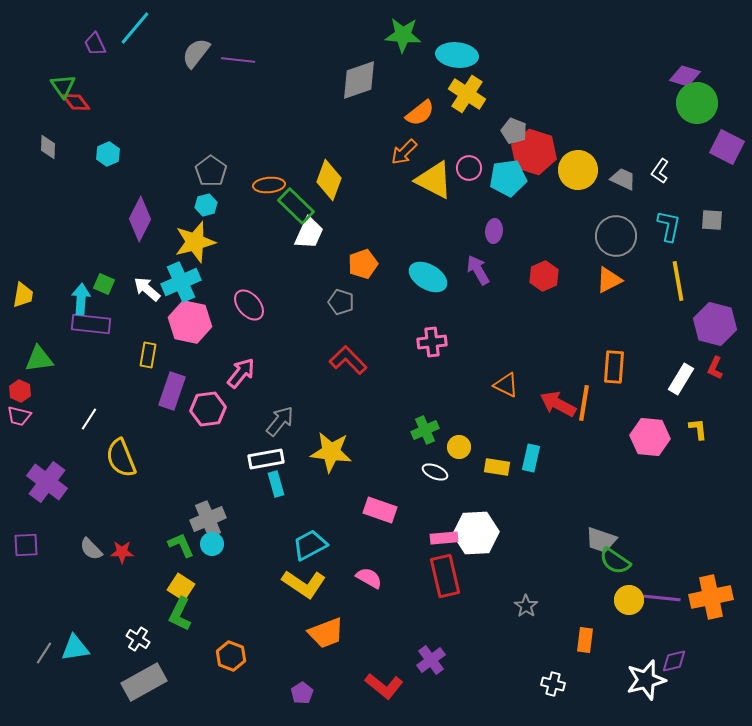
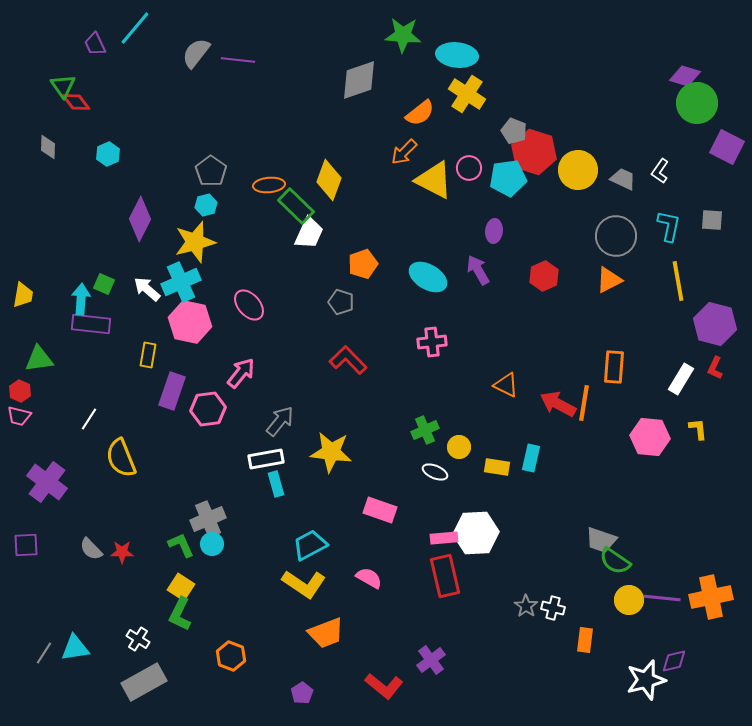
white cross at (553, 684): moved 76 px up
